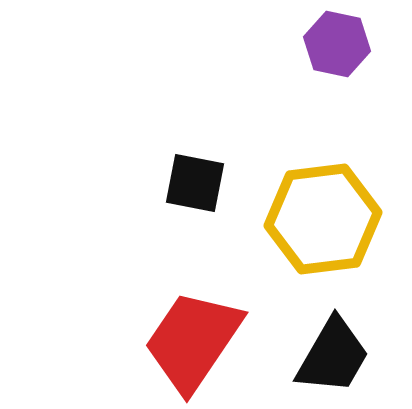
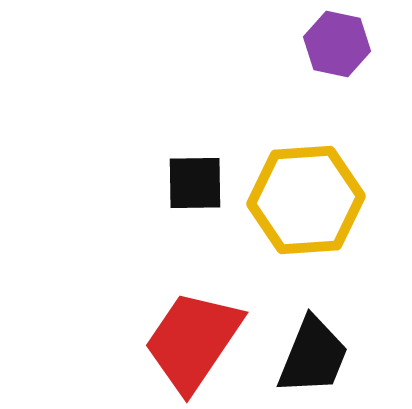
black square: rotated 12 degrees counterclockwise
yellow hexagon: moved 17 px left, 19 px up; rotated 3 degrees clockwise
black trapezoid: moved 20 px left; rotated 8 degrees counterclockwise
